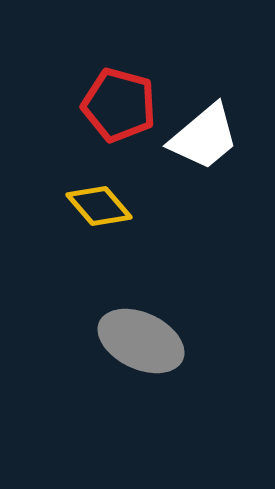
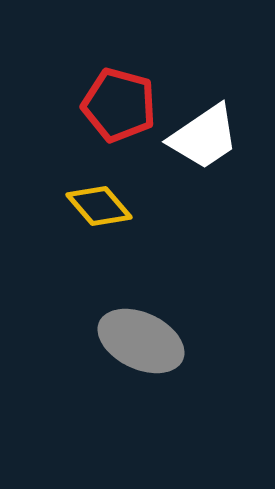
white trapezoid: rotated 6 degrees clockwise
